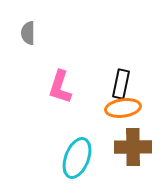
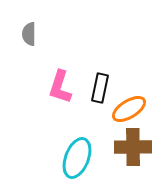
gray semicircle: moved 1 px right, 1 px down
black rectangle: moved 21 px left, 4 px down
orange ellipse: moved 6 px right, 1 px down; rotated 24 degrees counterclockwise
